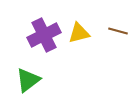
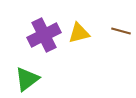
brown line: moved 3 px right
green triangle: moved 1 px left, 1 px up
